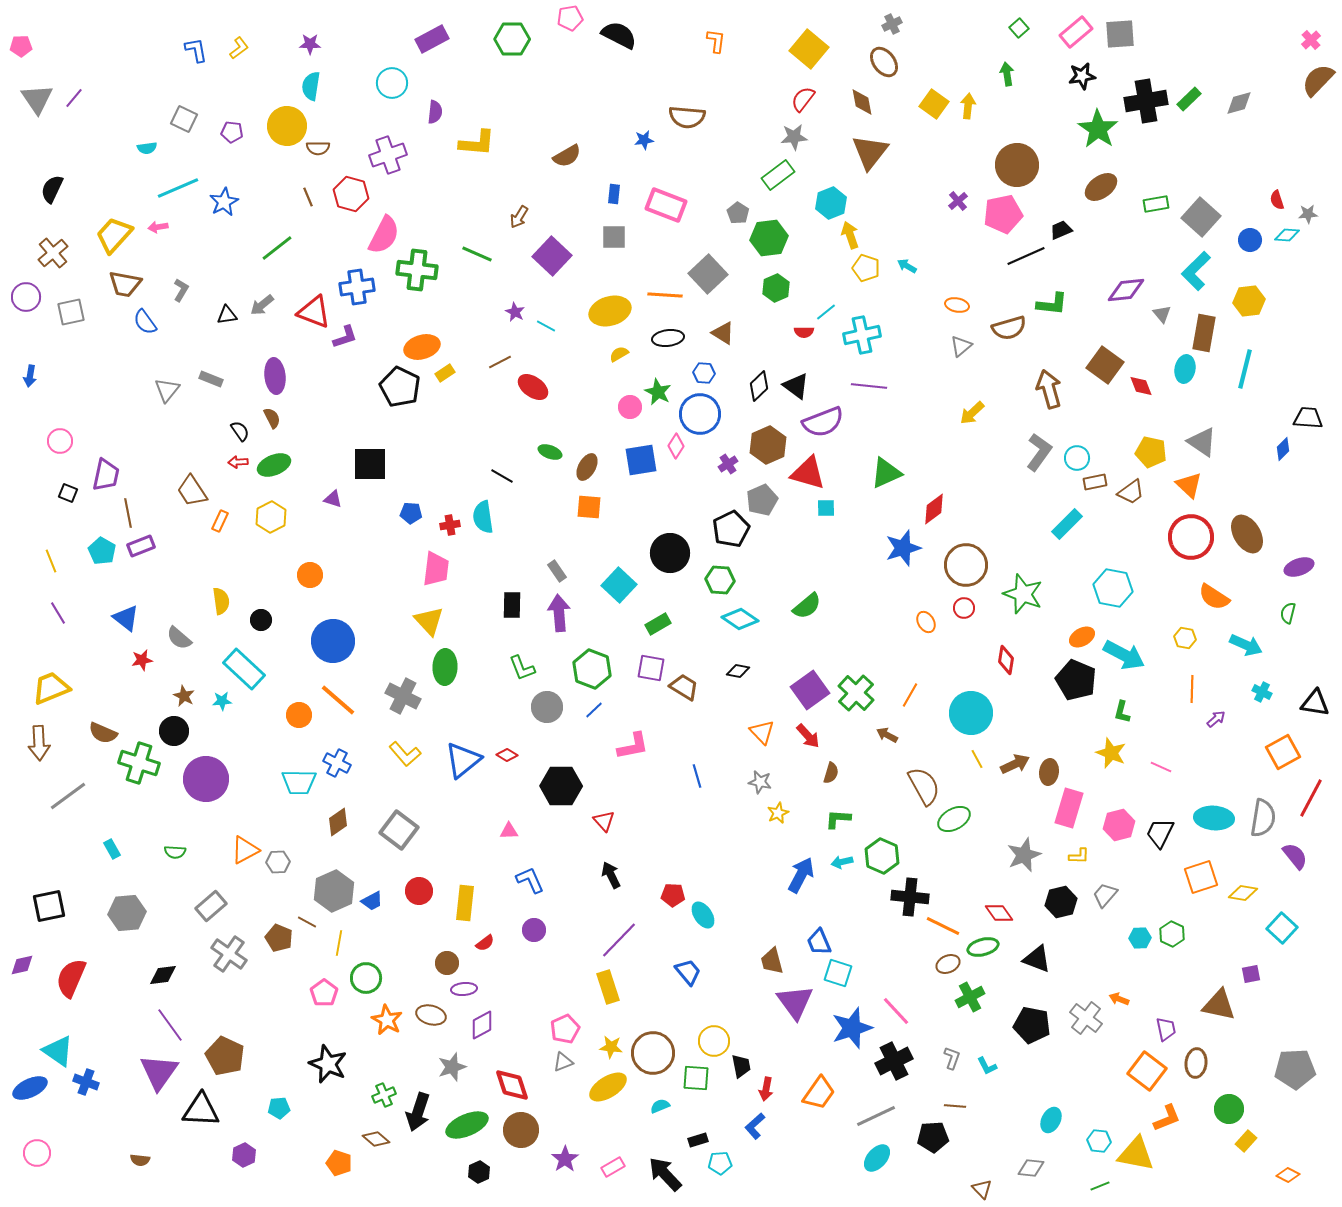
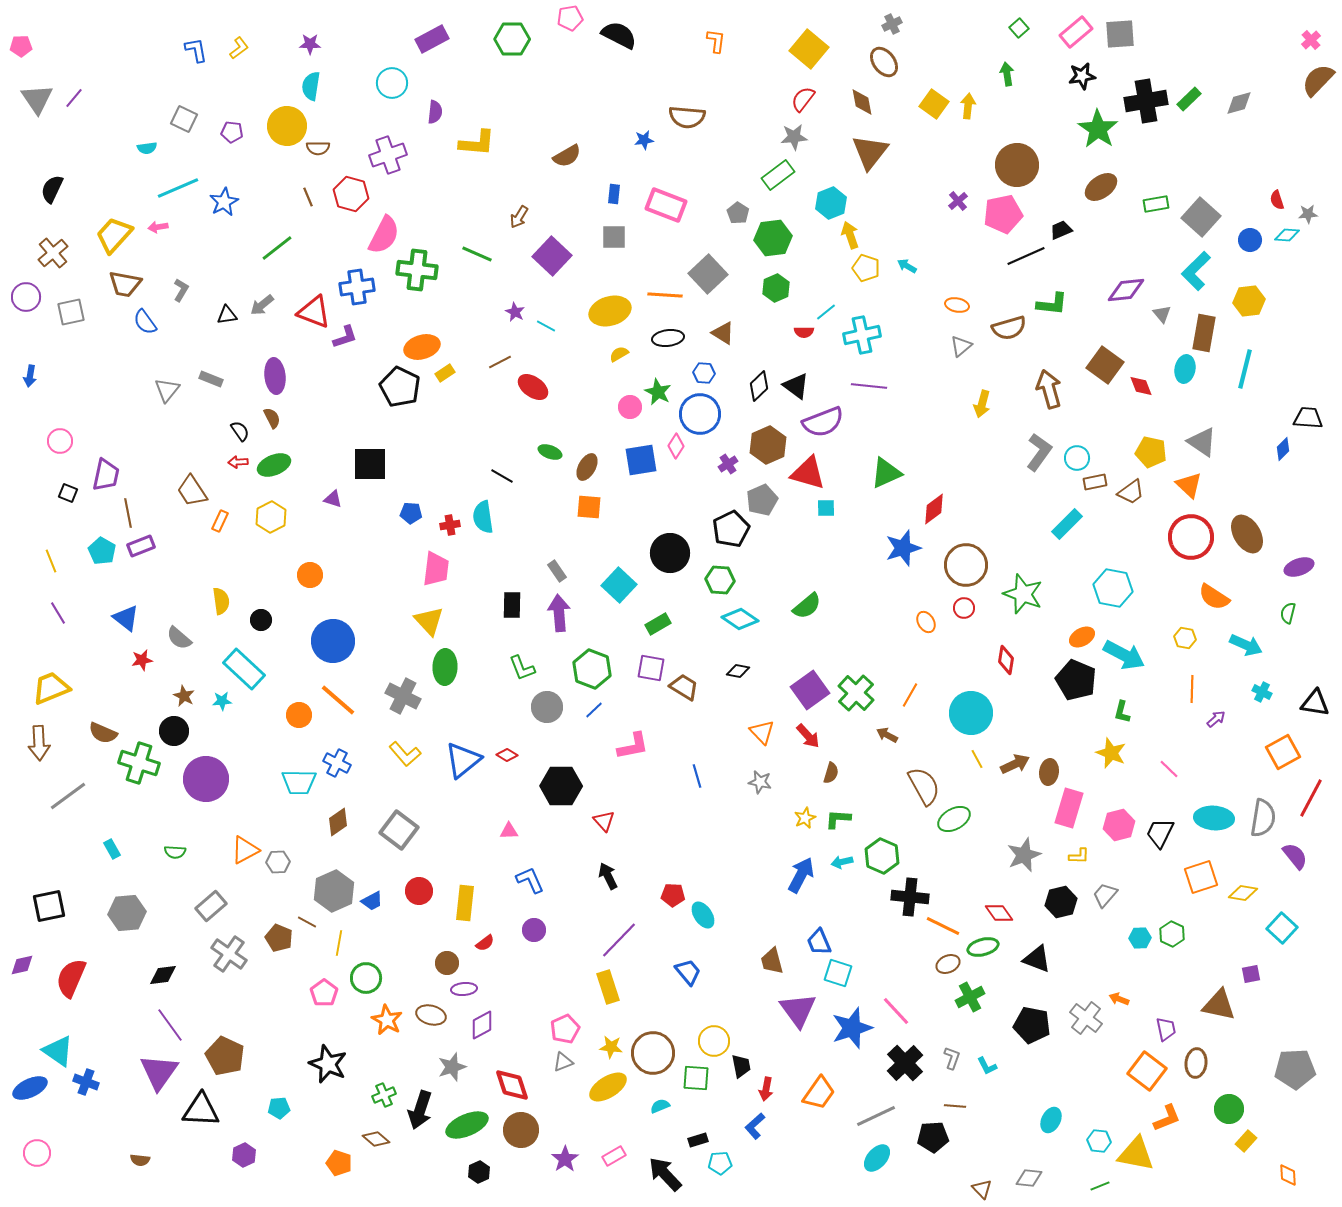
green hexagon at (769, 238): moved 4 px right
yellow arrow at (972, 413): moved 10 px right, 9 px up; rotated 32 degrees counterclockwise
pink line at (1161, 767): moved 8 px right, 2 px down; rotated 20 degrees clockwise
yellow star at (778, 813): moved 27 px right, 5 px down
black arrow at (611, 875): moved 3 px left, 1 px down
purple triangle at (795, 1002): moved 3 px right, 8 px down
black cross at (894, 1061): moved 11 px right, 2 px down; rotated 18 degrees counterclockwise
black arrow at (418, 1112): moved 2 px right, 2 px up
pink rectangle at (613, 1167): moved 1 px right, 11 px up
gray diamond at (1031, 1168): moved 2 px left, 10 px down
orange diamond at (1288, 1175): rotated 60 degrees clockwise
